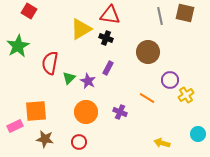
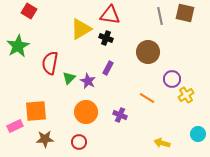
purple circle: moved 2 px right, 1 px up
purple cross: moved 3 px down
brown star: rotated 12 degrees counterclockwise
